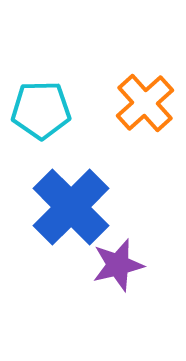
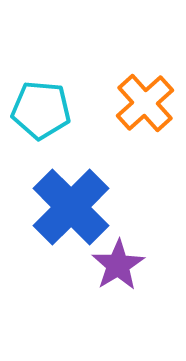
cyan pentagon: rotated 6 degrees clockwise
purple star: rotated 18 degrees counterclockwise
